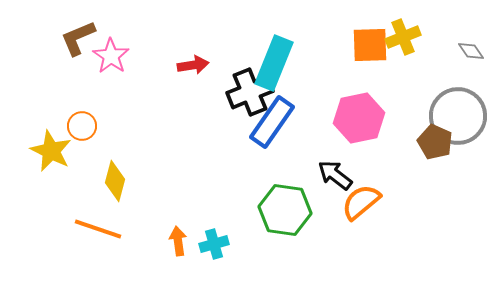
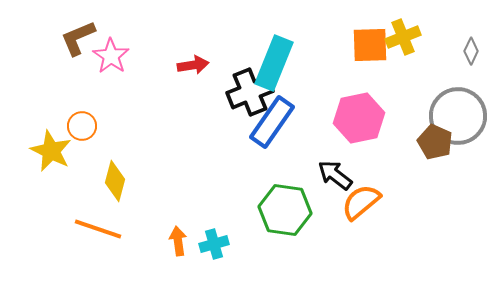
gray diamond: rotated 60 degrees clockwise
